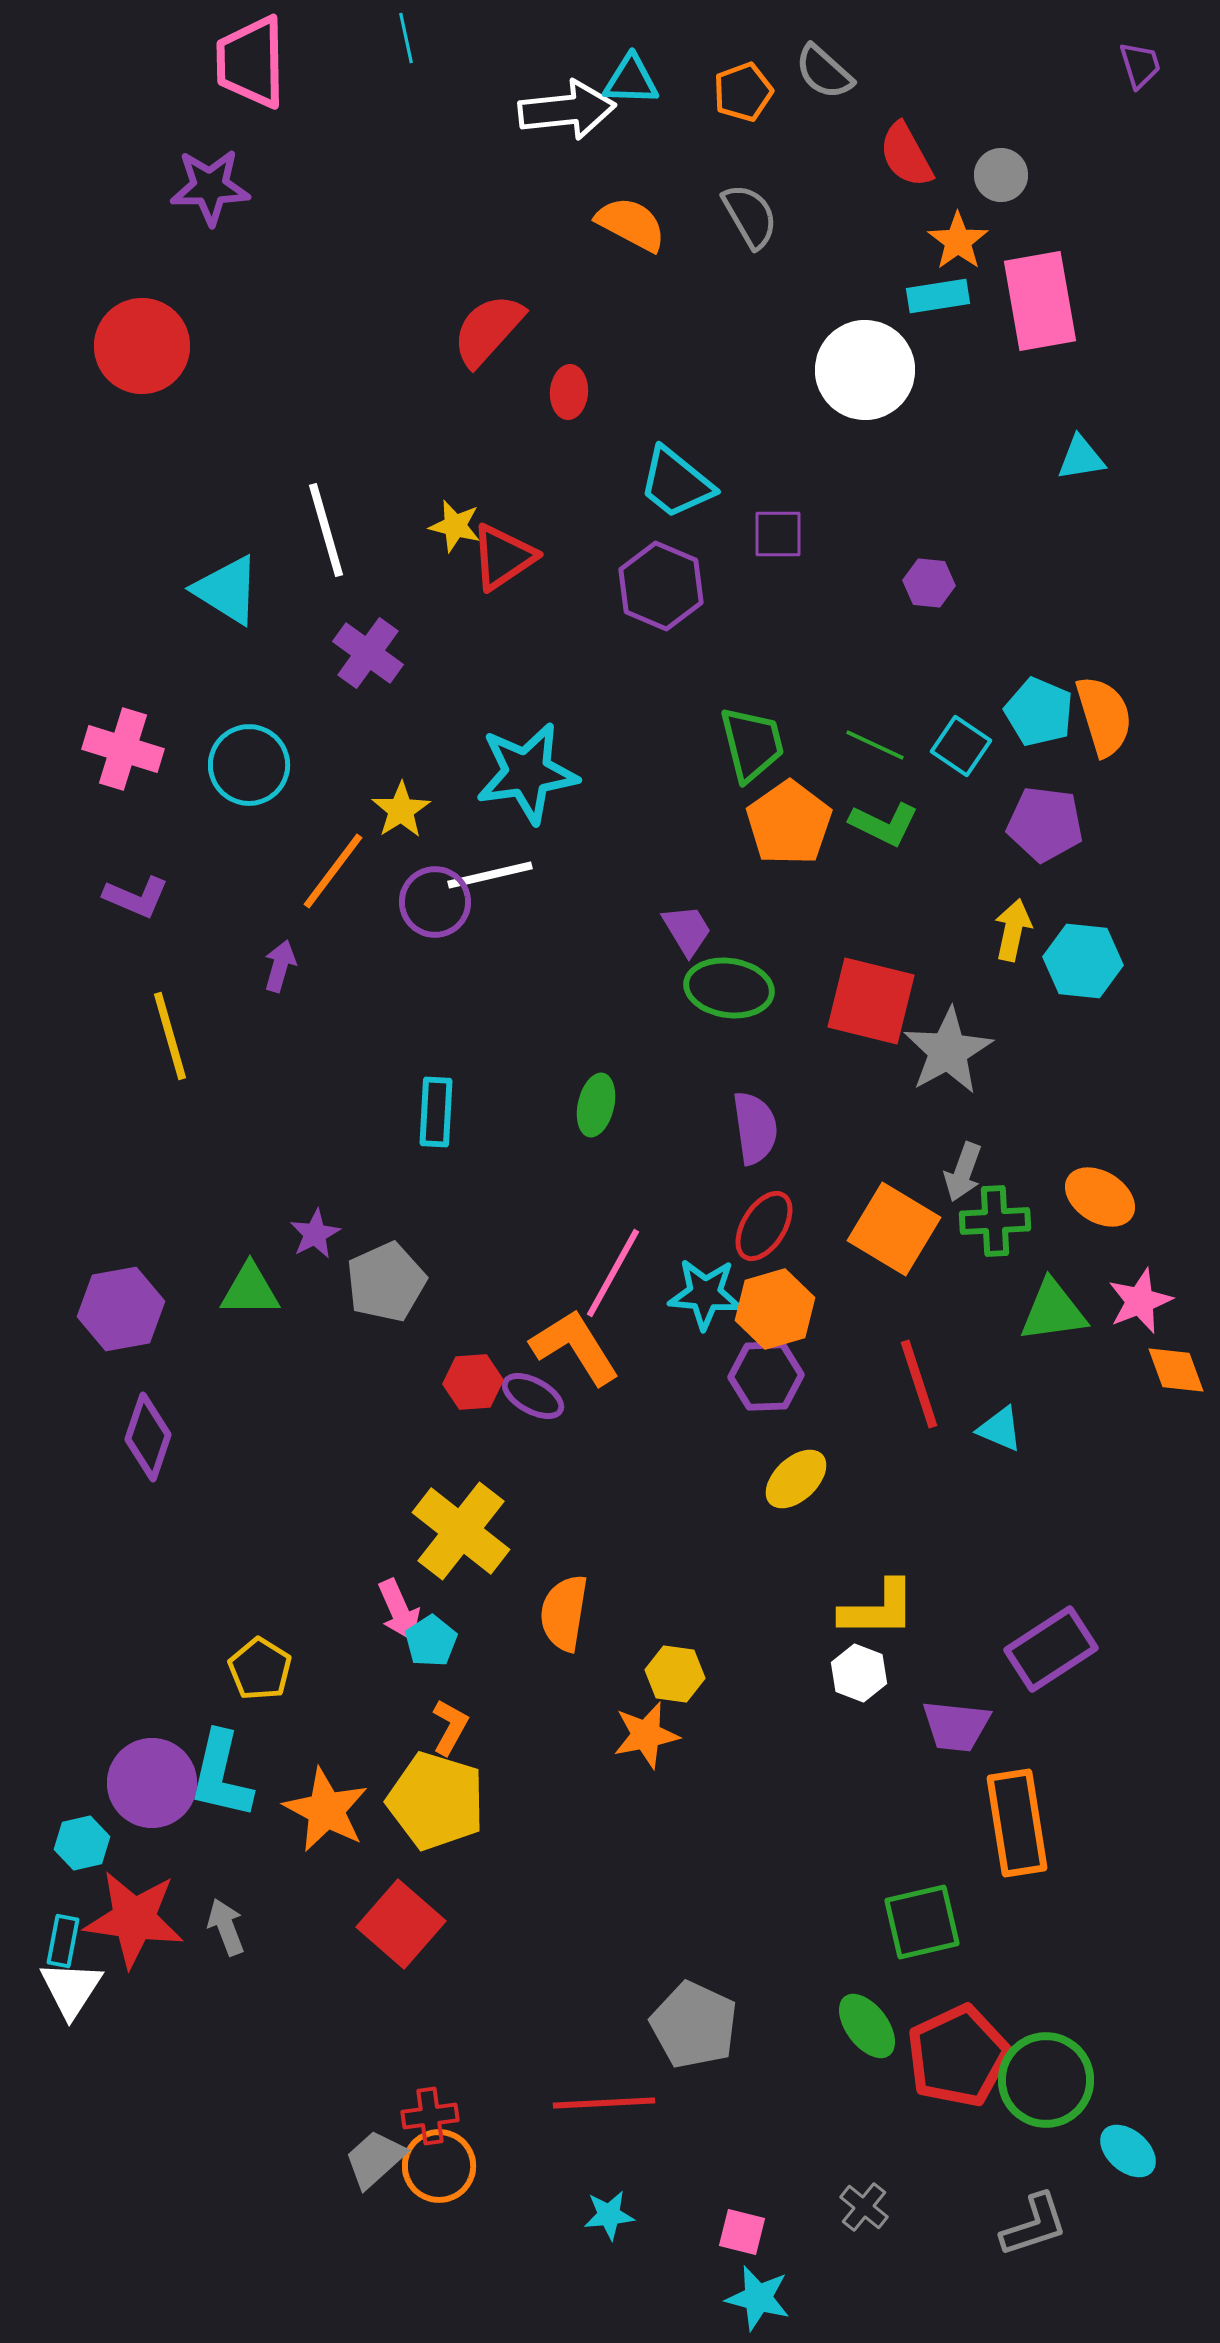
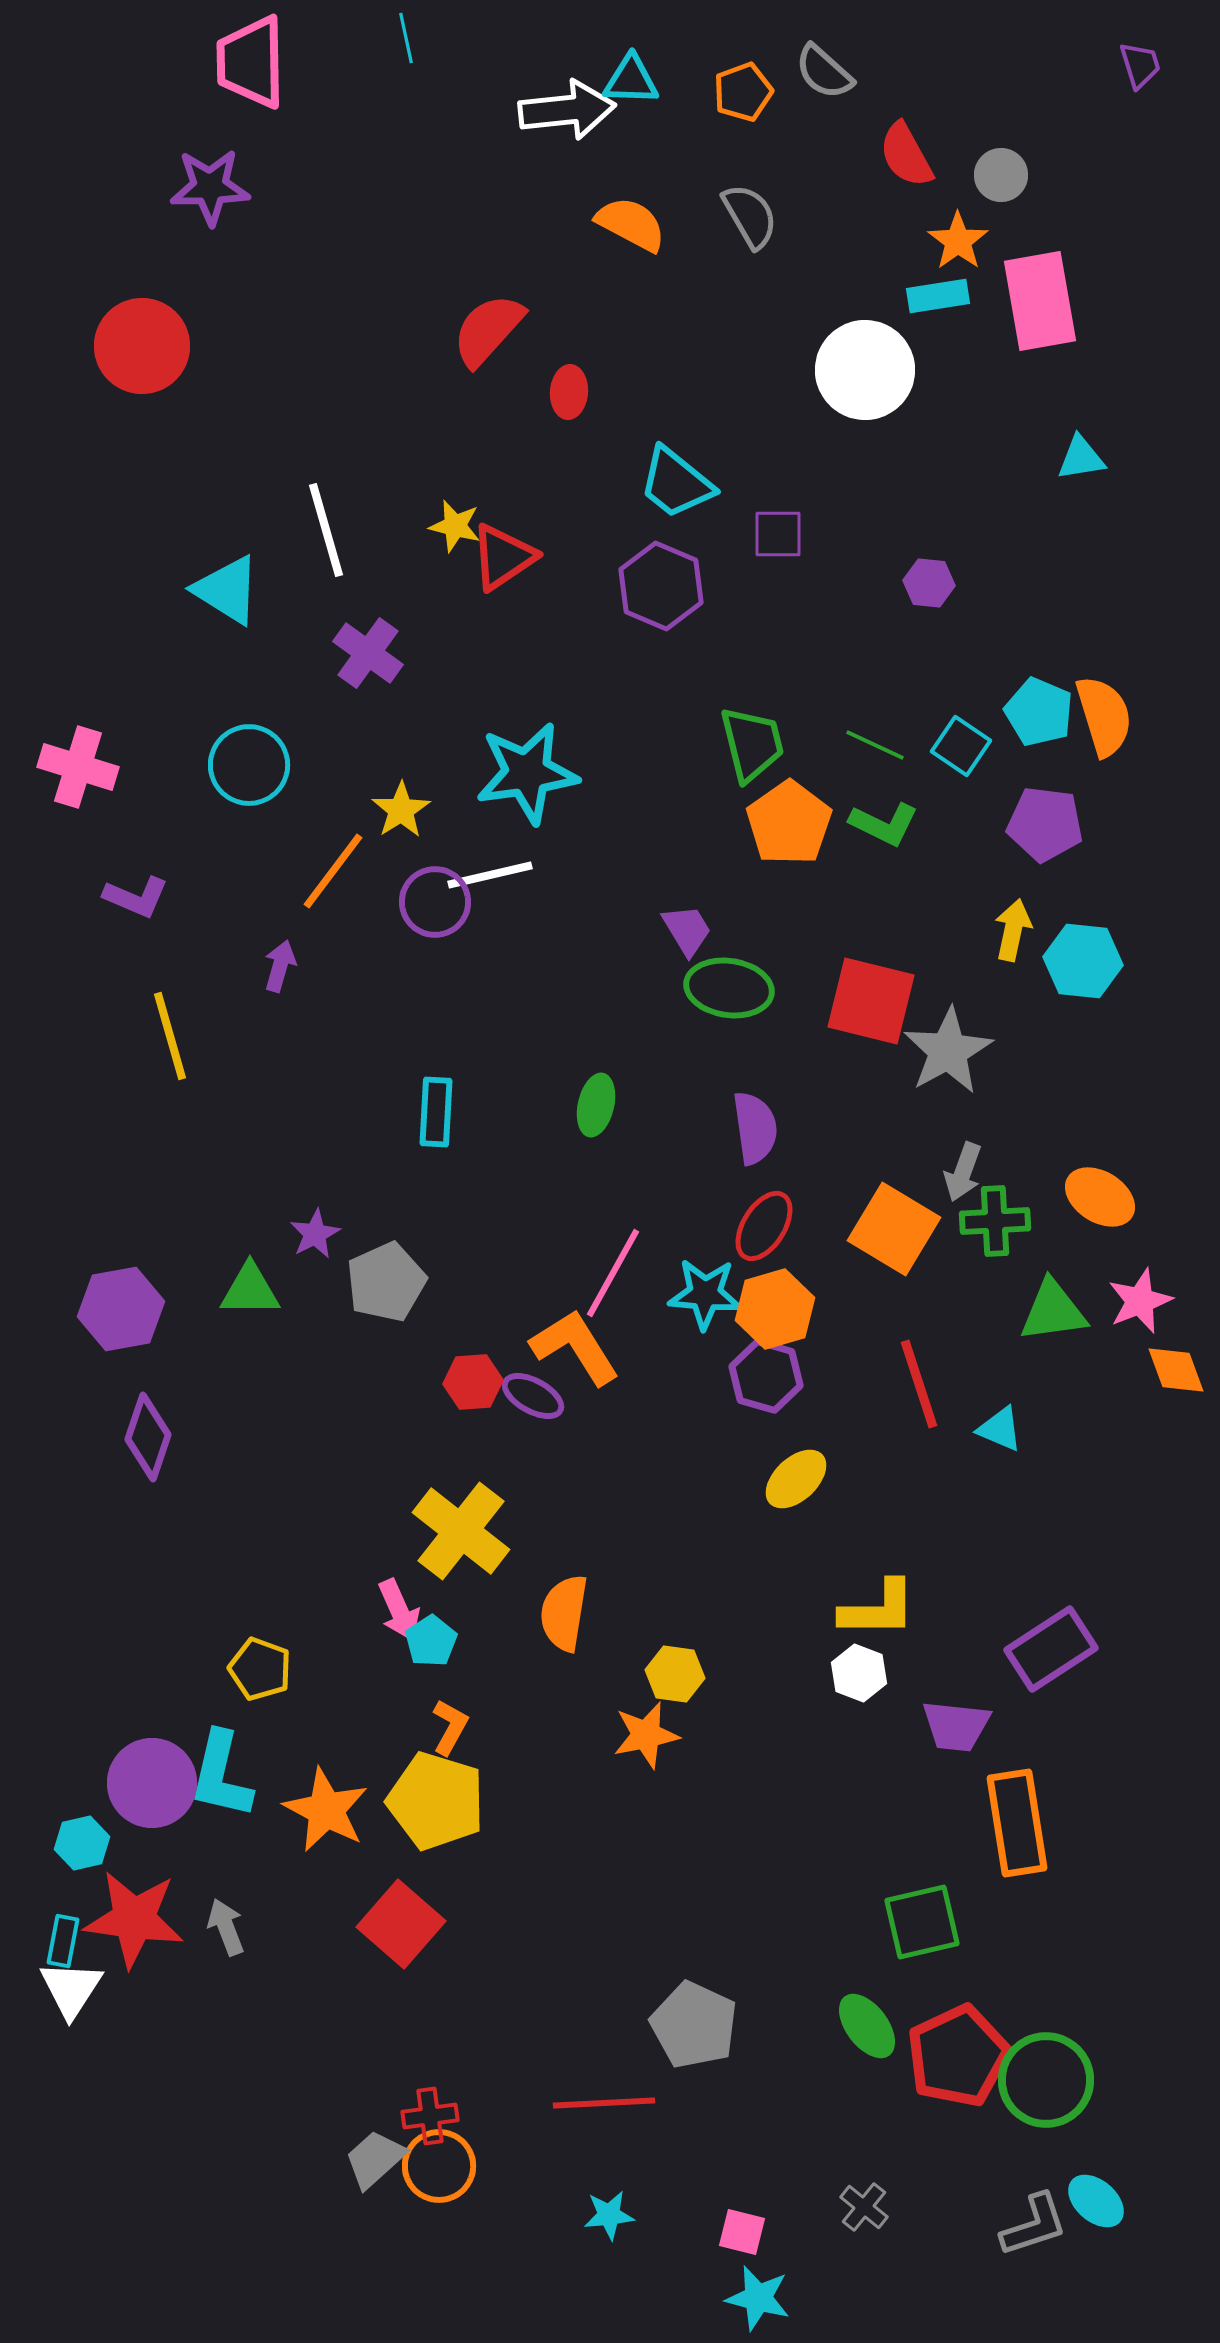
pink cross at (123, 749): moved 45 px left, 18 px down
purple hexagon at (766, 1376): rotated 18 degrees clockwise
yellow pentagon at (260, 1669): rotated 12 degrees counterclockwise
cyan ellipse at (1128, 2151): moved 32 px left, 50 px down
